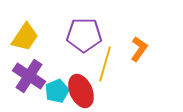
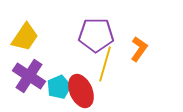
purple pentagon: moved 12 px right
cyan pentagon: moved 2 px right, 4 px up
